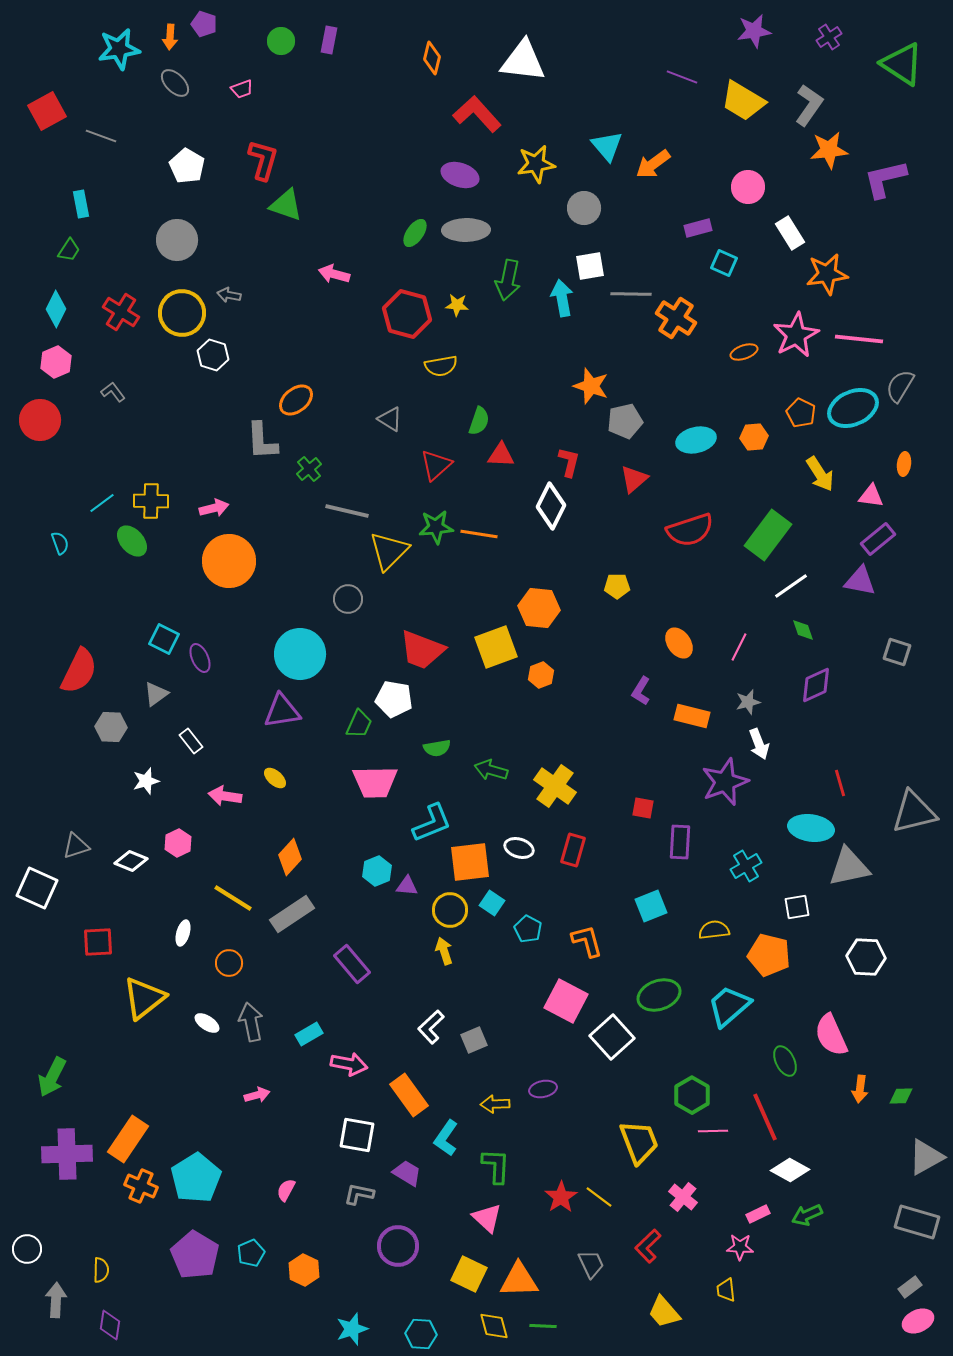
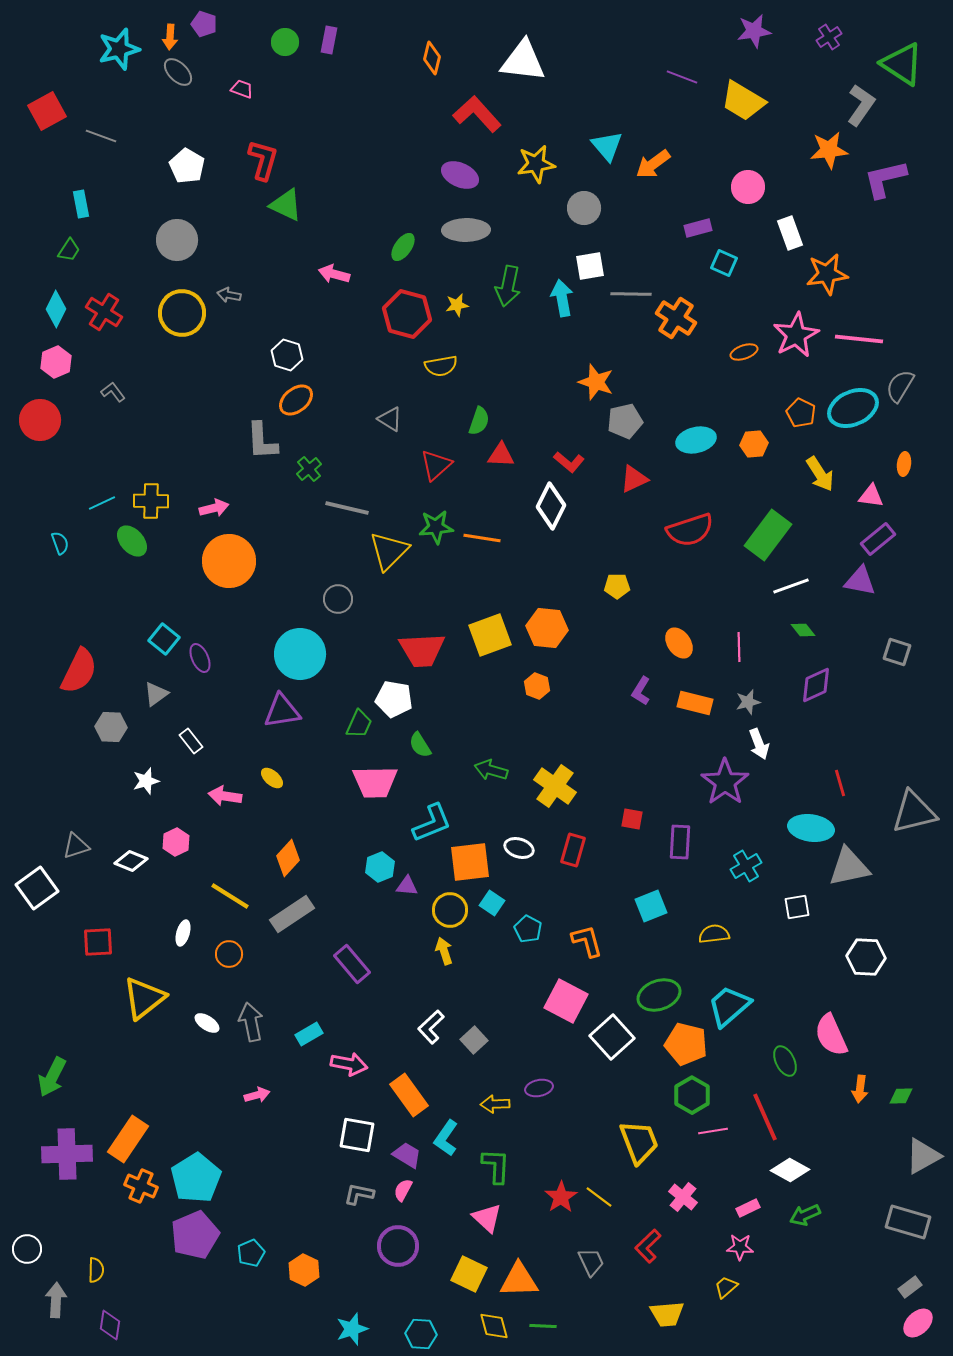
green circle at (281, 41): moved 4 px right, 1 px down
cyan star at (119, 49): rotated 6 degrees counterclockwise
gray ellipse at (175, 83): moved 3 px right, 11 px up
pink trapezoid at (242, 89): rotated 140 degrees counterclockwise
gray L-shape at (809, 105): moved 52 px right
purple ellipse at (460, 175): rotated 6 degrees clockwise
green triangle at (286, 205): rotated 6 degrees clockwise
green ellipse at (415, 233): moved 12 px left, 14 px down
white rectangle at (790, 233): rotated 12 degrees clockwise
green arrow at (508, 280): moved 6 px down
yellow star at (457, 305): rotated 15 degrees counterclockwise
red cross at (121, 312): moved 17 px left
white hexagon at (213, 355): moved 74 px right
orange star at (591, 386): moved 5 px right, 4 px up
orange hexagon at (754, 437): moved 7 px down
red L-shape at (569, 462): rotated 116 degrees clockwise
red triangle at (634, 479): rotated 16 degrees clockwise
cyan line at (102, 503): rotated 12 degrees clockwise
gray line at (347, 511): moved 3 px up
orange line at (479, 534): moved 3 px right, 4 px down
white line at (791, 586): rotated 15 degrees clockwise
gray circle at (348, 599): moved 10 px left
orange hexagon at (539, 608): moved 8 px right, 20 px down
green diamond at (803, 630): rotated 20 degrees counterclockwise
cyan square at (164, 639): rotated 12 degrees clockwise
yellow square at (496, 647): moved 6 px left, 12 px up
pink line at (739, 647): rotated 28 degrees counterclockwise
red trapezoid at (422, 650): rotated 24 degrees counterclockwise
orange hexagon at (541, 675): moved 4 px left, 11 px down; rotated 20 degrees counterclockwise
orange rectangle at (692, 716): moved 3 px right, 13 px up
green semicircle at (437, 748): moved 17 px left, 3 px up; rotated 68 degrees clockwise
yellow ellipse at (275, 778): moved 3 px left
purple star at (725, 782): rotated 15 degrees counterclockwise
red square at (643, 808): moved 11 px left, 11 px down
pink hexagon at (178, 843): moved 2 px left, 1 px up
orange diamond at (290, 857): moved 2 px left, 1 px down
cyan hexagon at (377, 871): moved 3 px right, 4 px up
white square at (37, 888): rotated 30 degrees clockwise
yellow line at (233, 898): moved 3 px left, 2 px up
yellow semicircle at (714, 930): moved 4 px down
orange pentagon at (769, 955): moved 83 px left, 89 px down
orange circle at (229, 963): moved 9 px up
gray square at (474, 1040): rotated 20 degrees counterclockwise
purple ellipse at (543, 1089): moved 4 px left, 1 px up
pink line at (713, 1131): rotated 8 degrees counterclockwise
gray triangle at (926, 1157): moved 3 px left, 1 px up
purple trapezoid at (407, 1173): moved 18 px up
pink semicircle at (286, 1190): moved 117 px right
pink rectangle at (758, 1214): moved 10 px left, 6 px up
green arrow at (807, 1215): moved 2 px left
gray rectangle at (917, 1222): moved 9 px left
purple pentagon at (195, 1255): moved 20 px up; rotated 18 degrees clockwise
gray trapezoid at (591, 1264): moved 2 px up
yellow semicircle at (101, 1270): moved 5 px left
yellow trapezoid at (726, 1290): moved 3 px up; rotated 55 degrees clockwise
yellow trapezoid at (664, 1312): moved 3 px right, 2 px down; rotated 54 degrees counterclockwise
pink ellipse at (918, 1321): moved 2 px down; rotated 20 degrees counterclockwise
